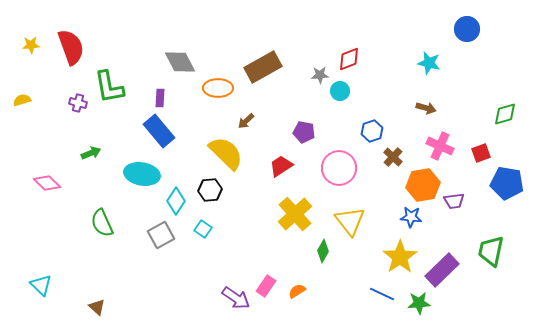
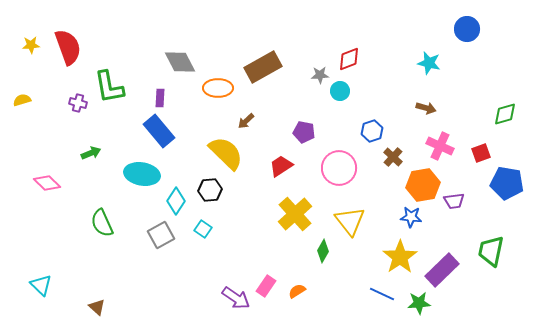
red semicircle at (71, 47): moved 3 px left
